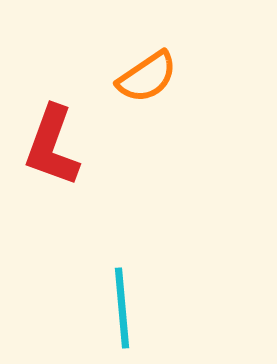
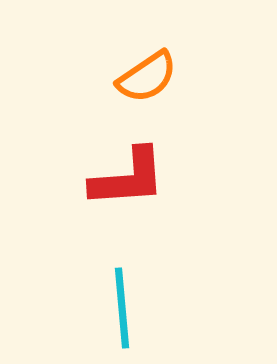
red L-shape: moved 76 px right, 32 px down; rotated 114 degrees counterclockwise
